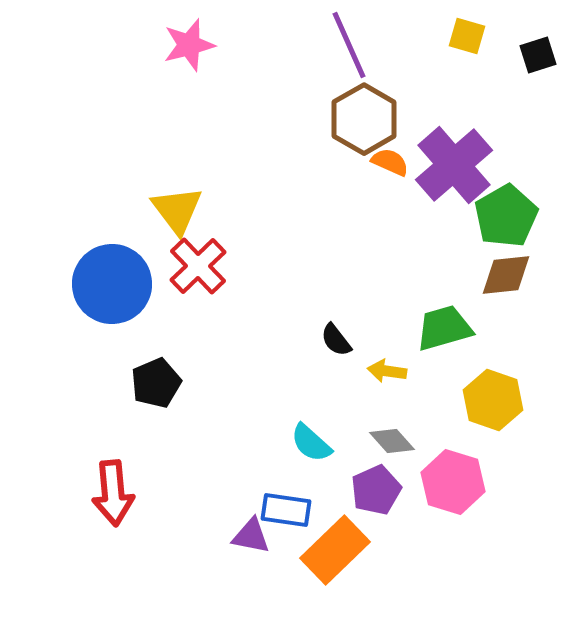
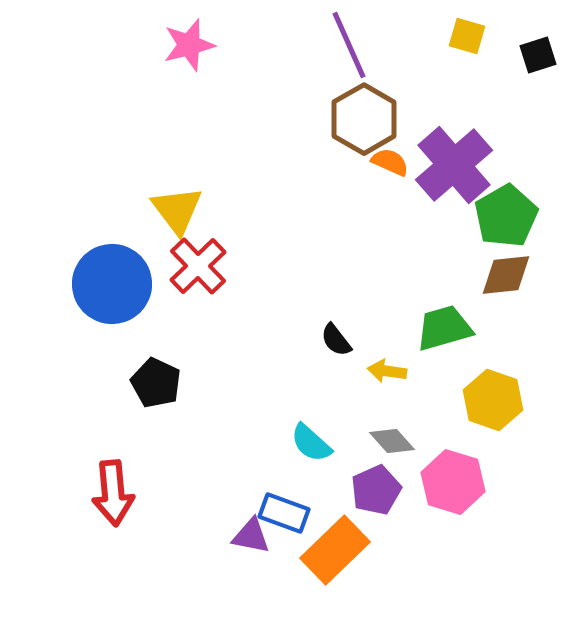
black pentagon: rotated 24 degrees counterclockwise
blue rectangle: moved 2 px left, 3 px down; rotated 12 degrees clockwise
